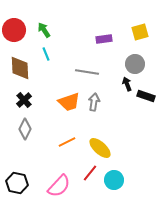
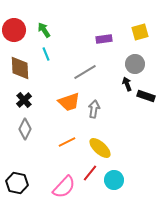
gray line: moved 2 px left; rotated 40 degrees counterclockwise
gray arrow: moved 7 px down
pink semicircle: moved 5 px right, 1 px down
